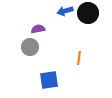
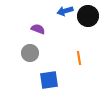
black circle: moved 3 px down
purple semicircle: rotated 32 degrees clockwise
gray circle: moved 6 px down
orange line: rotated 16 degrees counterclockwise
